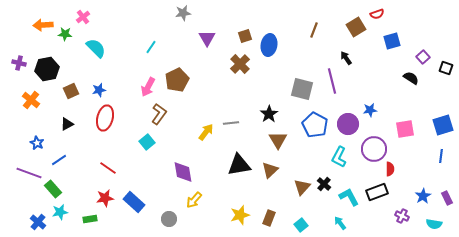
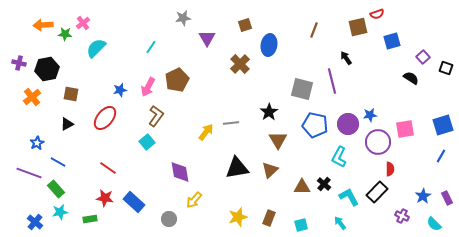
gray star at (183, 13): moved 5 px down
pink cross at (83, 17): moved 6 px down
brown square at (356, 27): moved 2 px right; rotated 18 degrees clockwise
brown square at (245, 36): moved 11 px up
cyan semicircle at (96, 48): rotated 90 degrees counterclockwise
blue star at (99, 90): moved 21 px right
brown square at (71, 91): moved 3 px down; rotated 35 degrees clockwise
orange cross at (31, 100): moved 1 px right, 3 px up; rotated 12 degrees clockwise
blue star at (370, 110): moved 5 px down
brown L-shape at (159, 114): moved 3 px left, 2 px down
black star at (269, 114): moved 2 px up
red ellipse at (105, 118): rotated 25 degrees clockwise
blue pentagon at (315, 125): rotated 15 degrees counterclockwise
blue star at (37, 143): rotated 16 degrees clockwise
purple circle at (374, 149): moved 4 px right, 7 px up
blue line at (441, 156): rotated 24 degrees clockwise
blue line at (59, 160): moved 1 px left, 2 px down; rotated 63 degrees clockwise
black triangle at (239, 165): moved 2 px left, 3 px down
purple diamond at (183, 172): moved 3 px left
brown triangle at (302, 187): rotated 48 degrees clockwise
green rectangle at (53, 189): moved 3 px right
black rectangle at (377, 192): rotated 25 degrees counterclockwise
red star at (105, 198): rotated 18 degrees clockwise
yellow star at (240, 215): moved 2 px left, 2 px down
blue cross at (38, 222): moved 3 px left
cyan semicircle at (434, 224): rotated 35 degrees clockwise
cyan square at (301, 225): rotated 24 degrees clockwise
